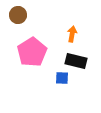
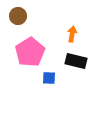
brown circle: moved 1 px down
pink pentagon: moved 2 px left
blue square: moved 13 px left
